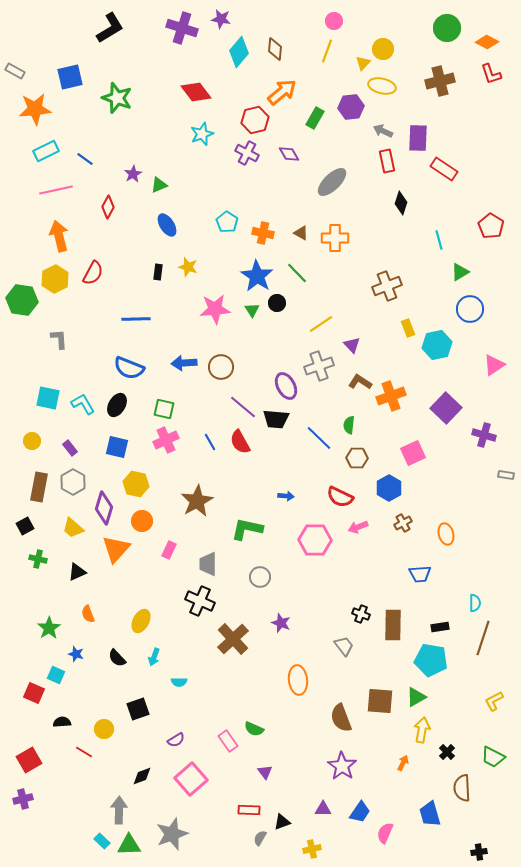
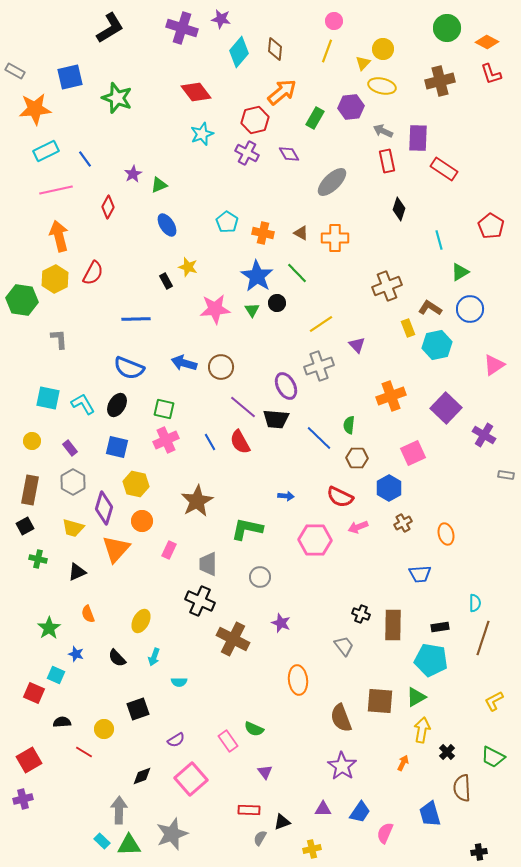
blue line at (85, 159): rotated 18 degrees clockwise
black diamond at (401, 203): moved 2 px left, 6 px down
black rectangle at (158, 272): moved 8 px right, 9 px down; rotated 35 degrees counterclockwise
purple triangle at (352, 345): moved 5 px right
blue arrow at (184, 363): rotated 20 degrees clockwise
brown L-shape at (360, 382): moved 70 px right, 74 px up
purple cross at (484, 435): rotated 15 degrees clockwise
brown rectangle at (39, 487): moved 9 px left, 3 px down
yellow trapezoid at (73, 528): rotated 25 degrees counterclockwise
brown cross at (233, 639): rotated 20 degrees counterclockwise
